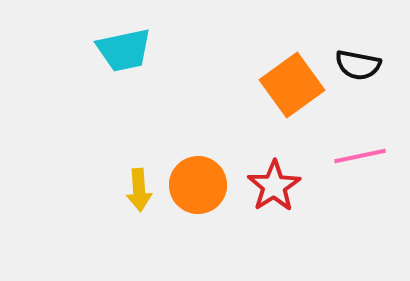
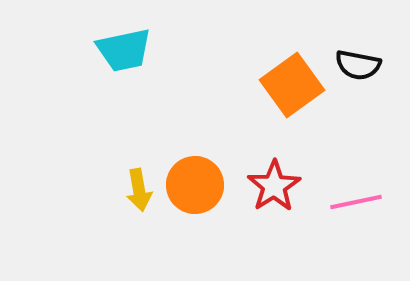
pink line: moved 4 px left, 46 px down
orange circle: moved 3 px left
yellow arrow: rotated 6 degrees counterclockwise
